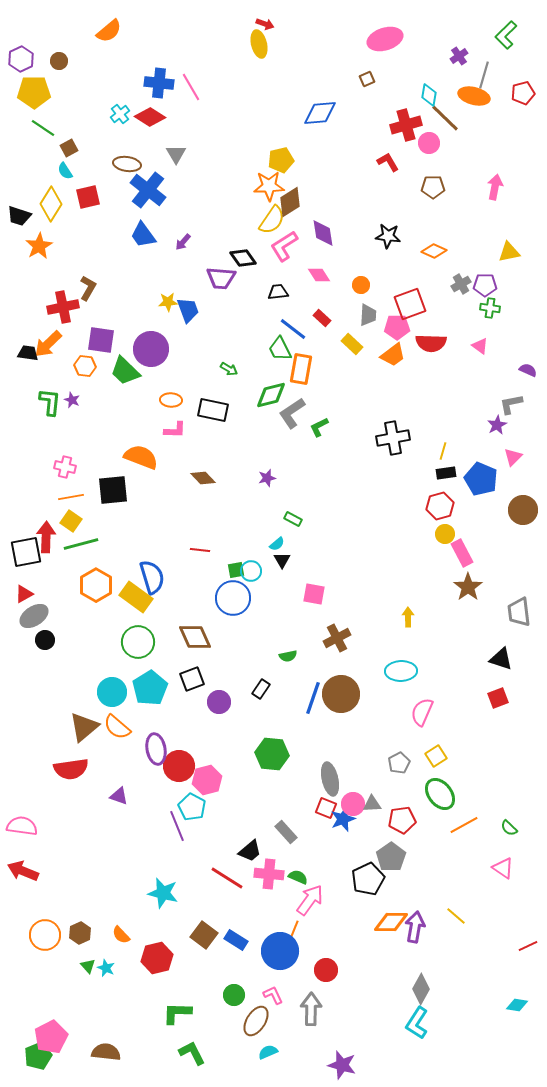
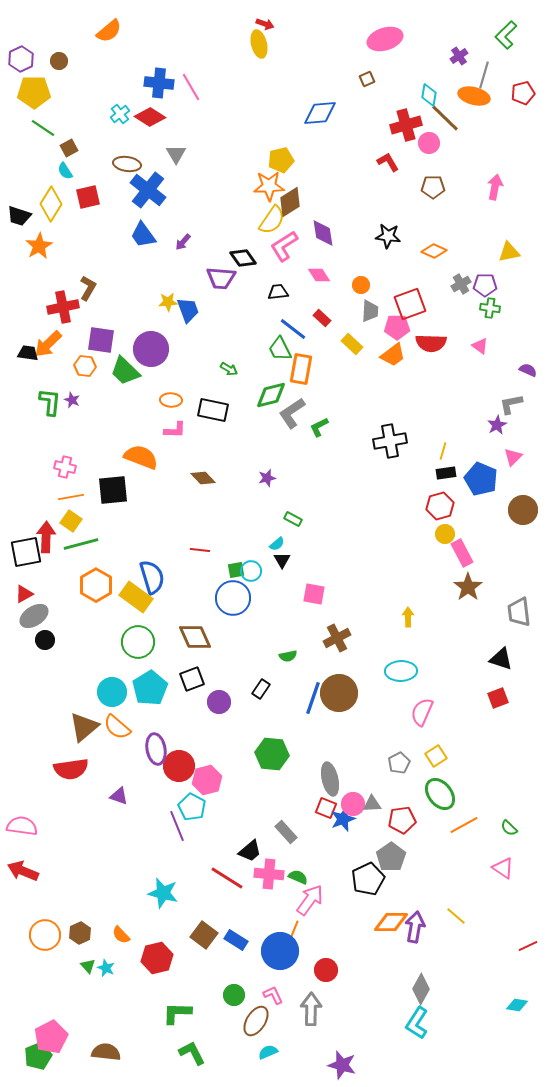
gray trapezoid at (368, 315): moved 2 px right, 4 px up
black cross at (393, 438): moved 3 px left, 3 px down
brown circle at (341, 694): moved 2 px left, 1 px up
